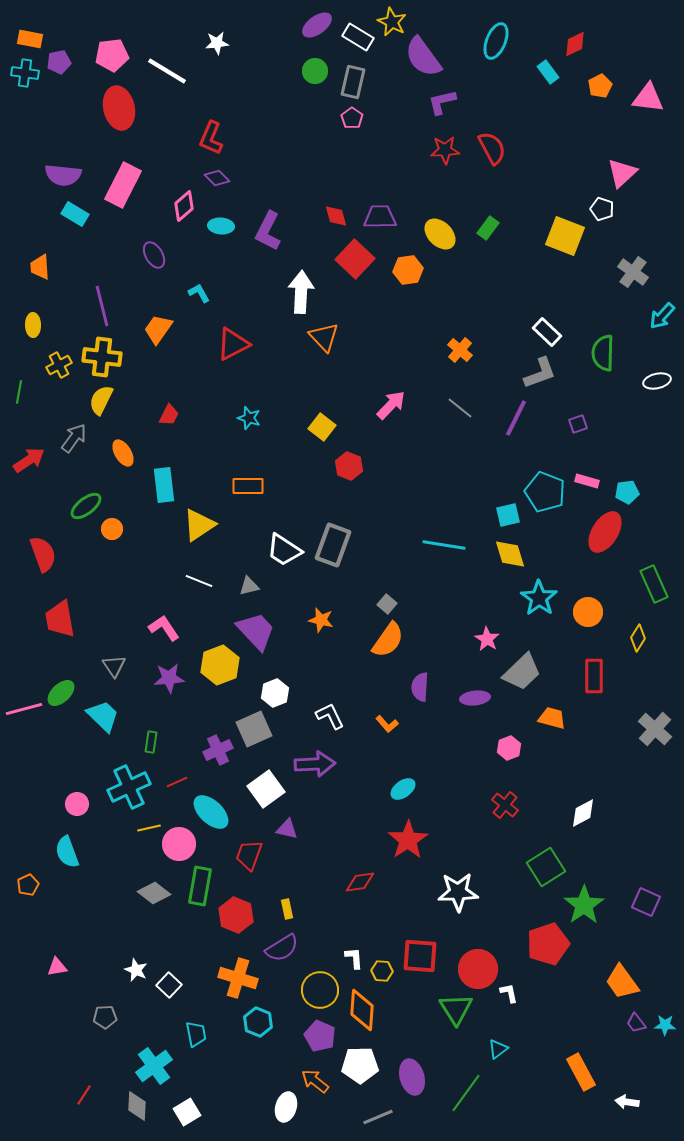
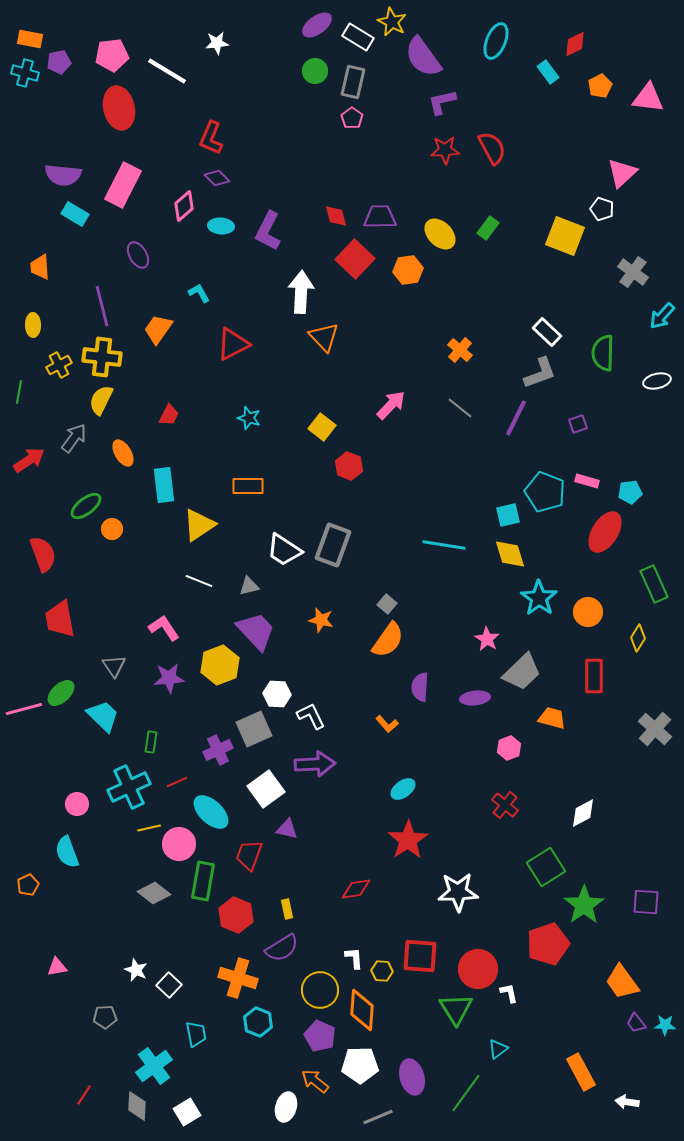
cyan cross at (25, 73): rotated 8 degrees clockwise
purple ellipse at (154, 255): moved 16 px left
cyan pentagon at (627, 492): moved 3 px right
white hexagon at (275, 693): moved 2 px right, 1 px down; rotated 24 degrees clockwise
white L-shape at (330, 716): moved 19 px left
red diamond at (360, 882): moved 4 px left, 7 px down
green rectangle at (200, 886): moved 3 px right, 5 px up
purple square at (646, 902): rotated 20 degrees counterclockwise
